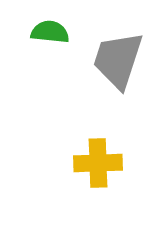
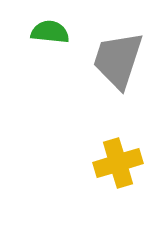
yellow cross: moved 20 px right; rotated 15 degrees counterclockwise
